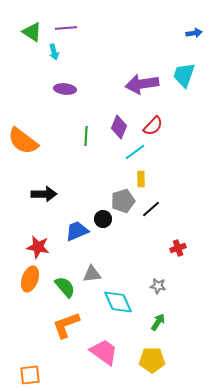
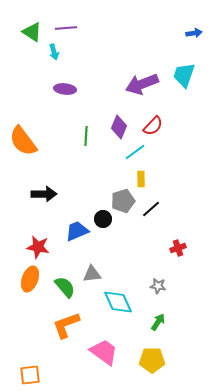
purple arrow: rotated 12 degrees counterclockwise
orange semicircle: rotated 16 degrees clockwise
